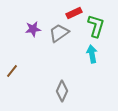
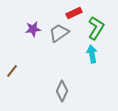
green L-shape: moved 2 px down; rotated 15 degrees clockwise
